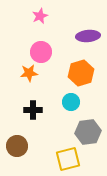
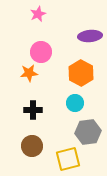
pink star: moved 2 px left, 2 px up
purple ellipse: moved 2 px right
orange hexagon: rotated 15 degrees counterclockwise
cyan circle: moved 4 px right, 1 px down
brown circle: moved 15 px right
